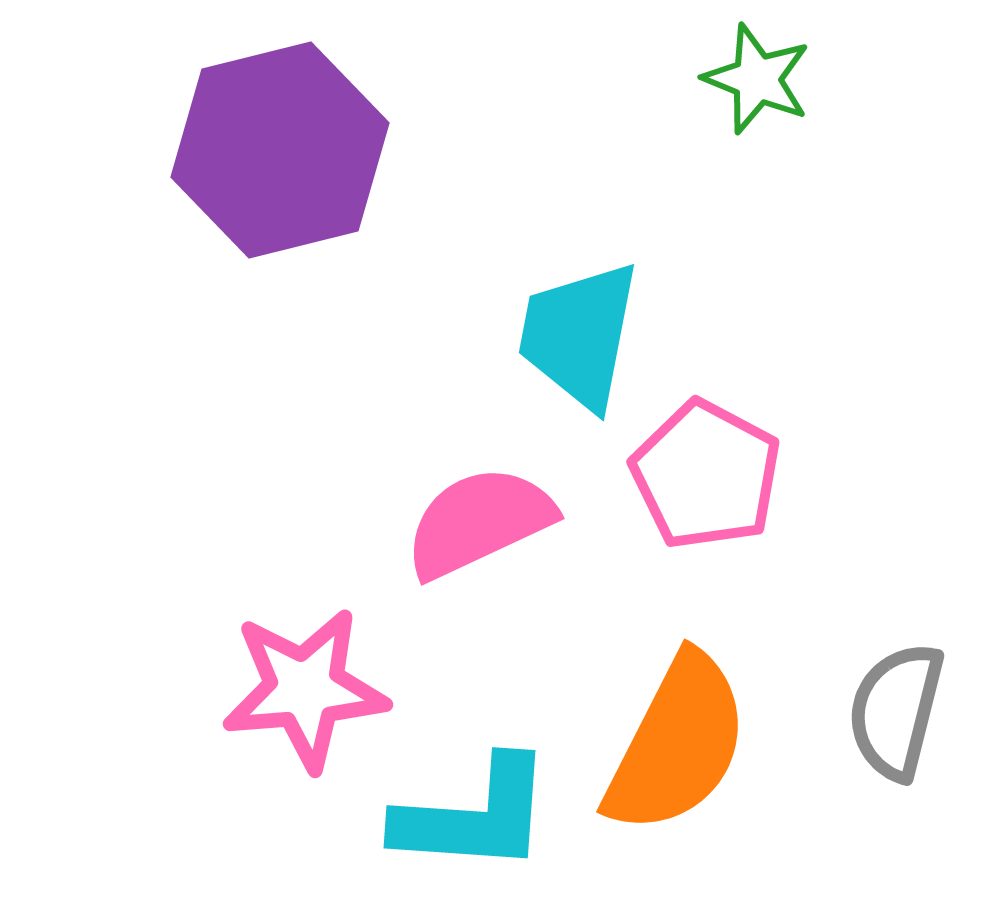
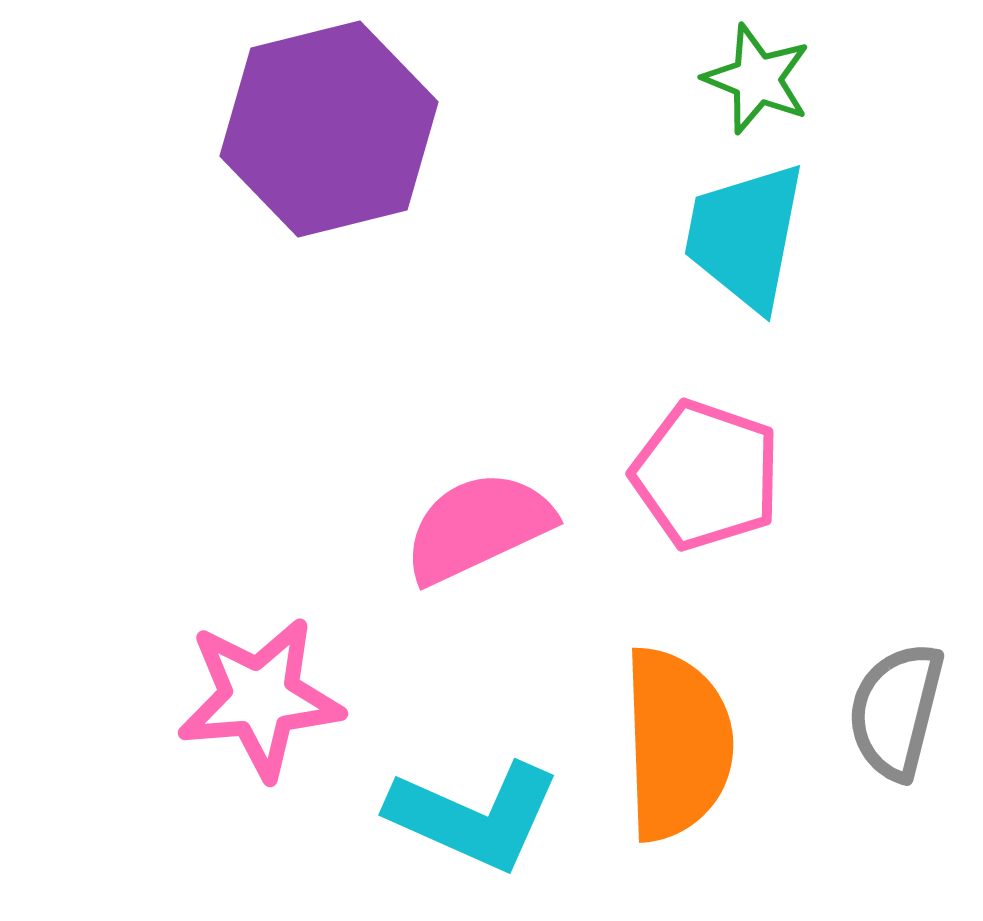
purple hexagon: moved 49 px right, 21 px up
cyan trapezoid: moved 166 px right, 99 px up
pink pentagon: rotated 9 degrees counterclockwise
pink semicircle: moved 1 px left, 5 px down
pink star: moved 45 px left, 9 px down
orange semicircle: rotated 29 degrees counterclockwise
cyan L-shape: rotated 20 degrees clockwise
